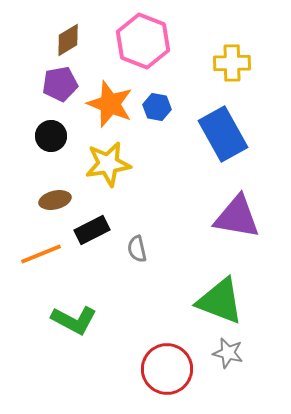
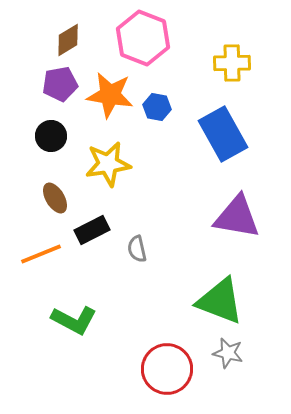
pink hexagon: moved 3 px up
orange star: moved 9 px up; rotated 12 degrees counterclockwise
brown ellipse: moved 2 px up; rotated 72 degrees clockwise
